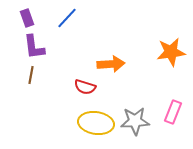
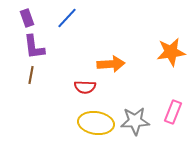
red semicircle: rotated 15 degrees counterclockwise
